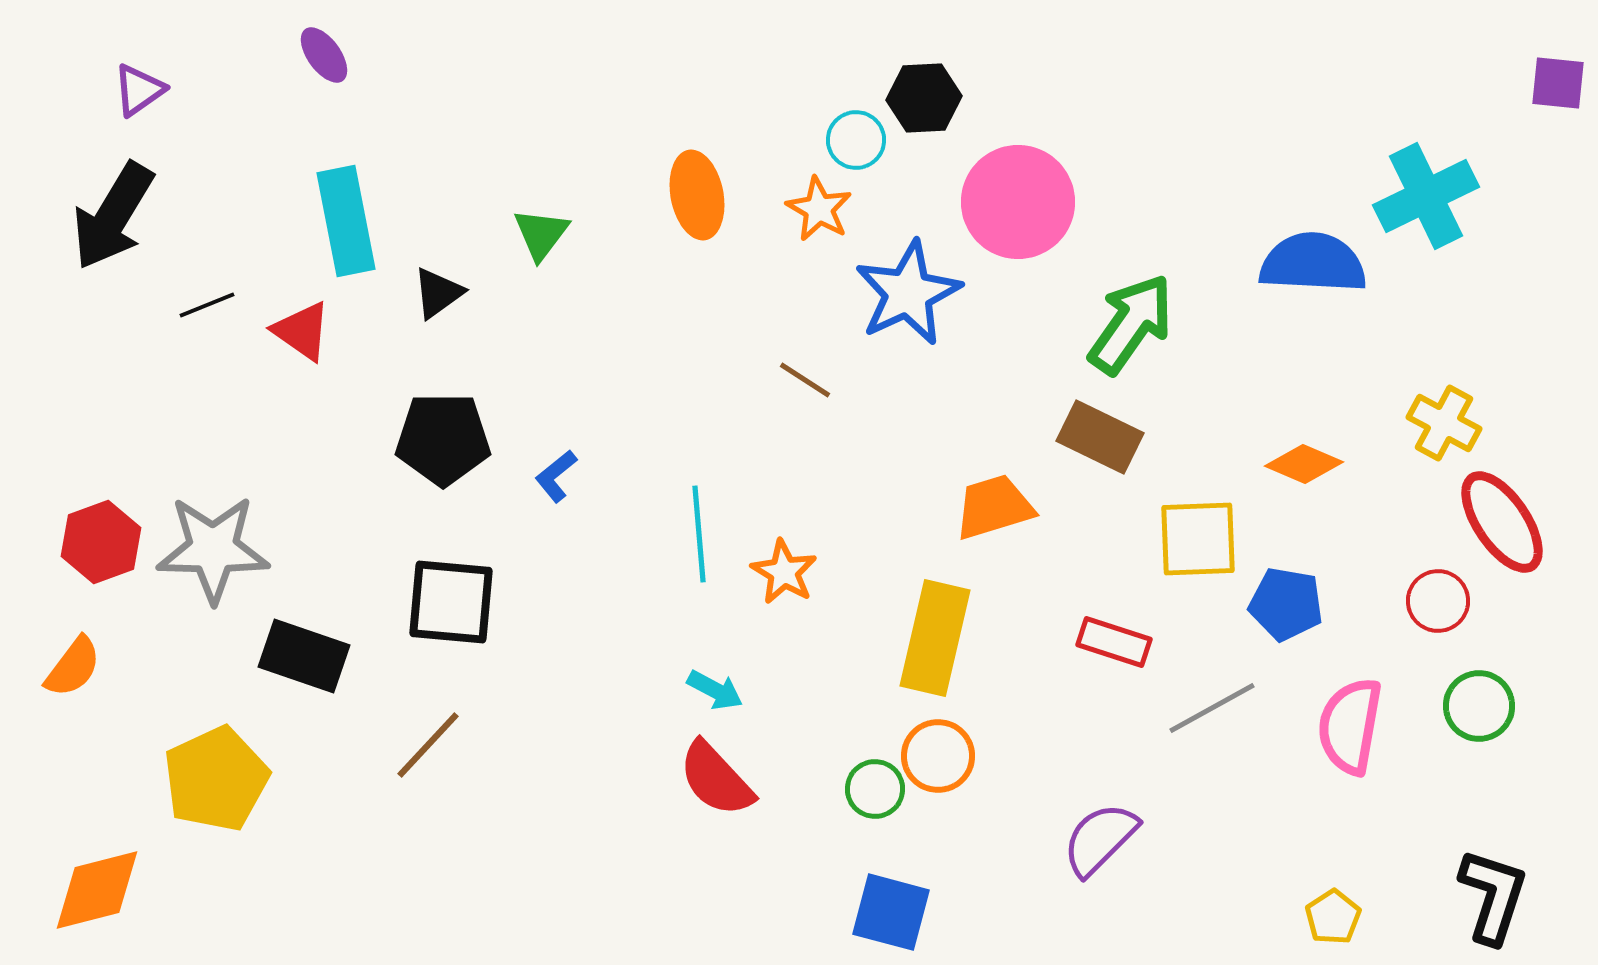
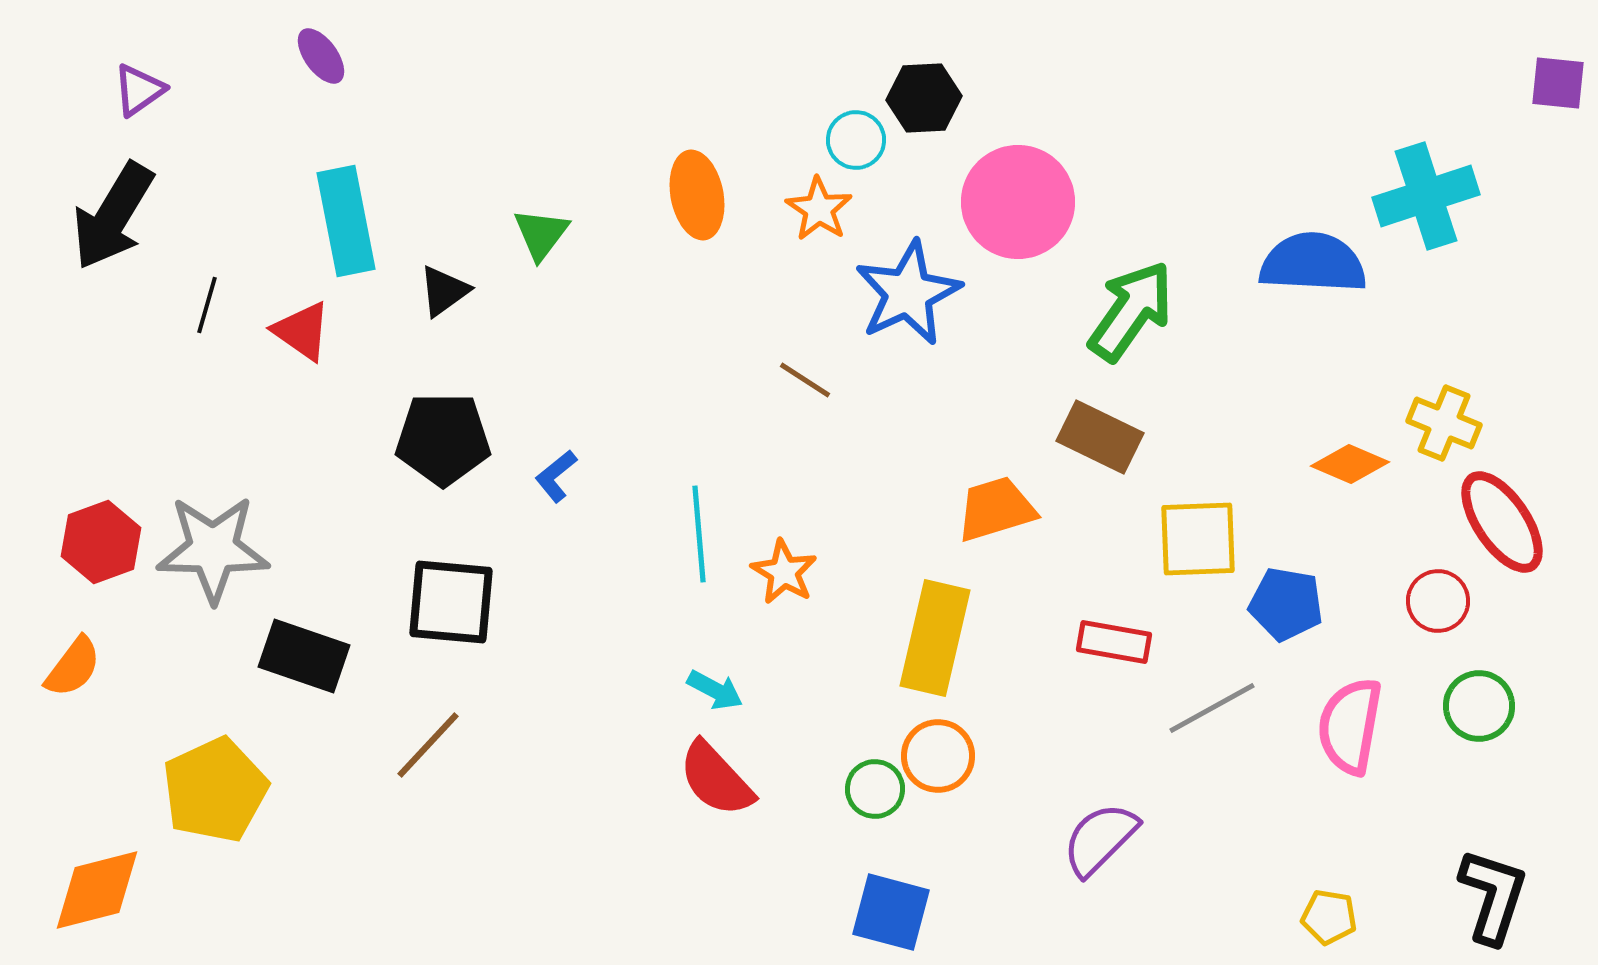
purple ellipse at (324, 55): moved 3 px left, 1 px down
cyan cross at (1426, 196): rotated 8 degrees clockwise
orange star at (819, 209): rotated 4 degrees clockwise
black triangle at (438, 293): moved 6 px right, 2 px up
black line at (207, 305): rotated 52 degrees counterclockwise
green arrow at (1131, 324): moved 13 px up
yellow cross at (1444, 423): rotated 6 degrees counterclockwise
orange diamond at (1304, 464): moved 46 px right
orange trapezoid at (994, 507): moved 2 px right, 2 px down
red rectangle at (1114, 642): rotated 8 degrees counterclockwise
yellow pentagon at (216, 779): moved 1 px left, 11 px down
yellow pentagon at (1333, 917): moved 4 px left; rotated 30 degrees counterclockwise
